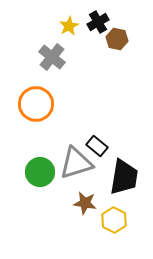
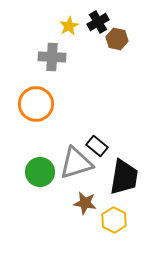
gray cross: rotated 36 degrees counterclockwise
